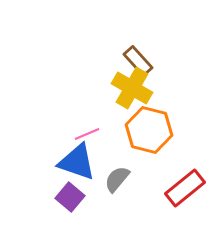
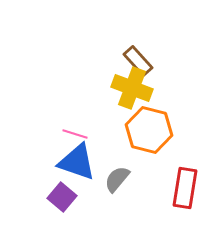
yellow cross: rotated 9 degrees counterclockwise
pink line: moved 12 px left; rotated 40 degrees clockwise
red rectangle: rotated 42 degrees counterclockwise
purple square: moved 8 px left
